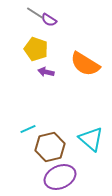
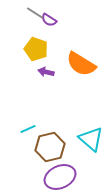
orange semicircle: moved 4 px left
